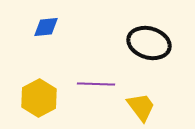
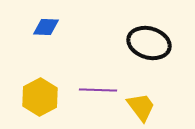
blue diamond: rotated 8 degrees clockwise
purple line: moved 2 px right, 6 px down
yellow hexagon: moved 1 px right, 1 px up
